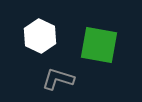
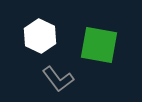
gray L-shape: rotated 144 degrees counterclockwise
